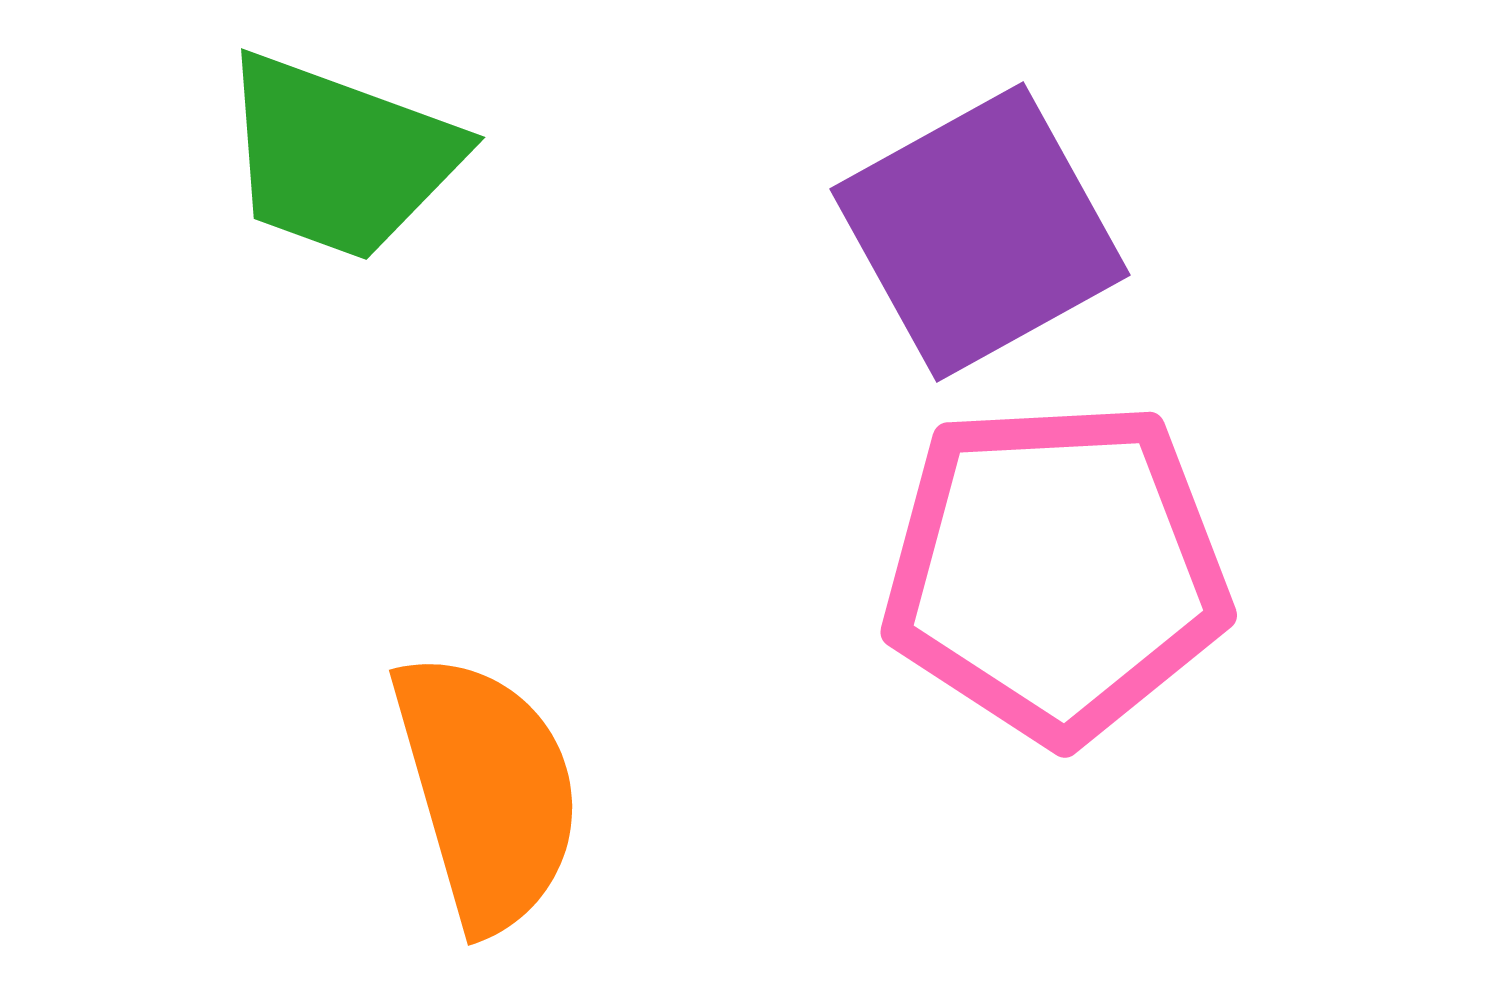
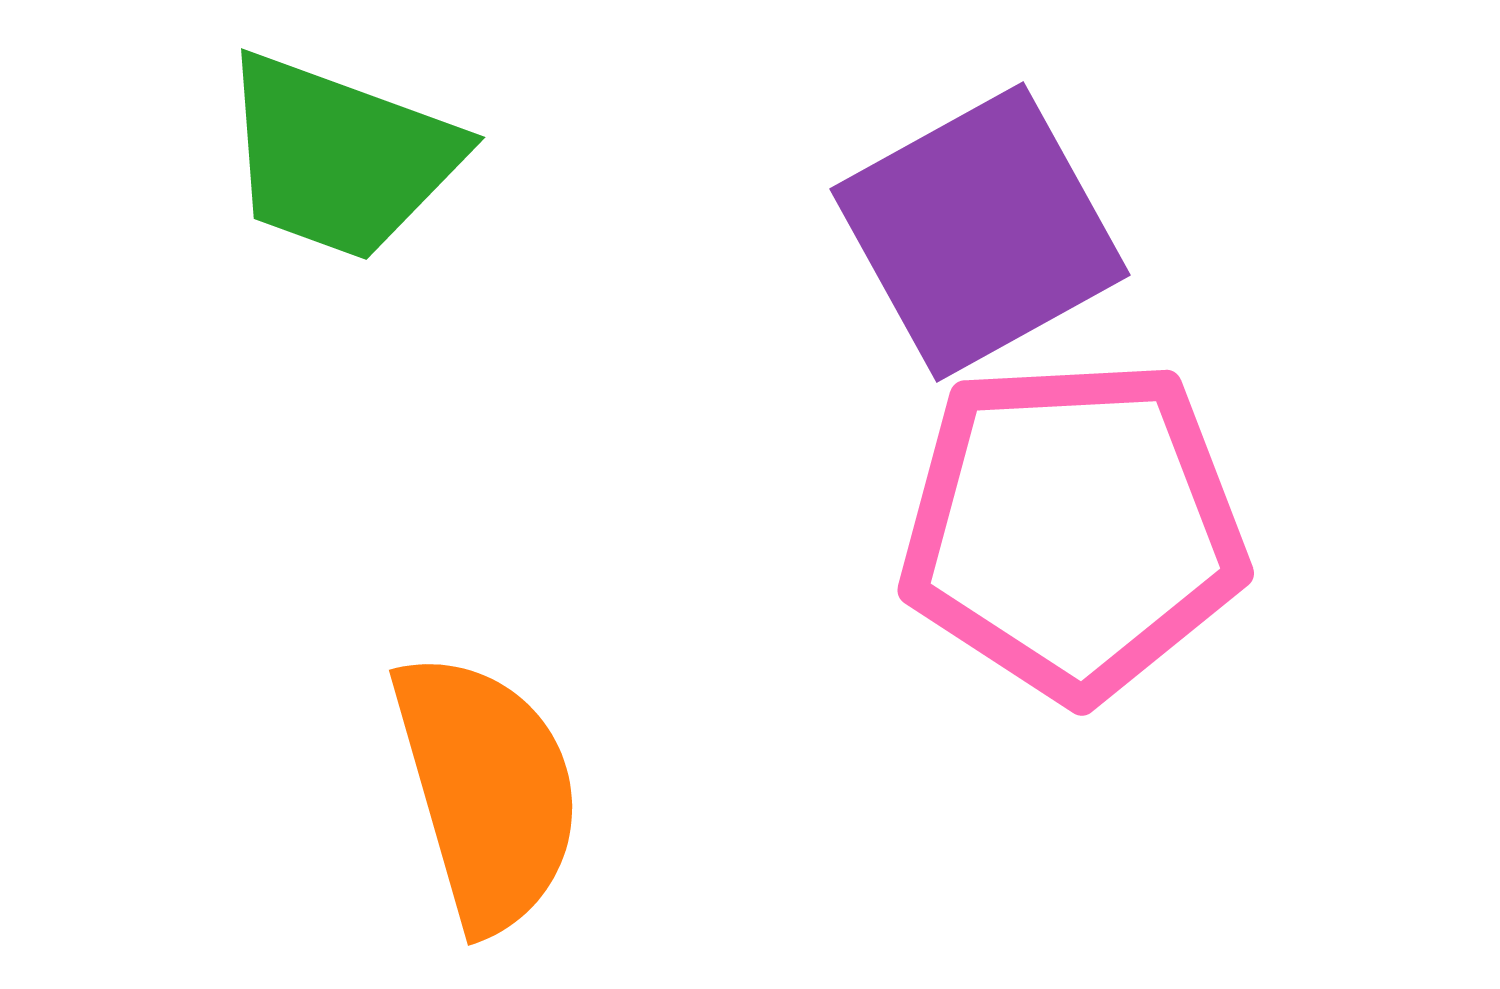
pink pentagon: moved 17 px right, 42 px up
